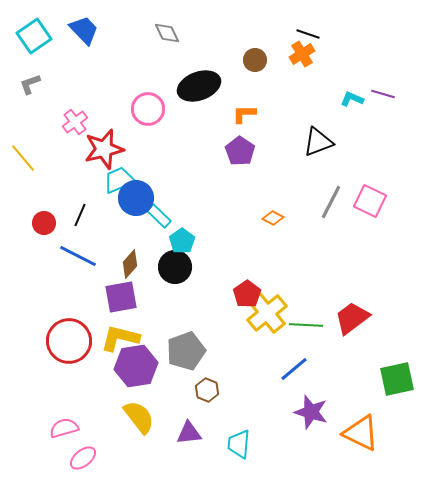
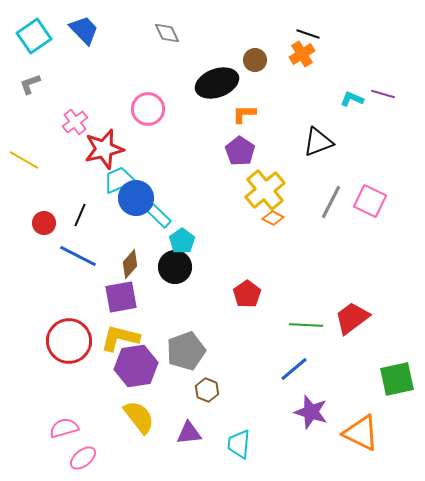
black ellipse at (199, 86): moved 18 px right, 3 px up
yellow line at (23, 158): moved 1 px right, 2 px down; rotated 20 degrees counterclockwise
yellow cross at (267, 313): moved 2 px left, 123 px up
